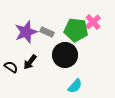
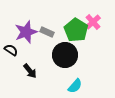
green pentagon: rotated 25 degrees clockwise
black arrow: moved 9 px down; rotated 77 degrees counterclockwise
black semicircle: moved 17 px up
